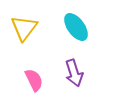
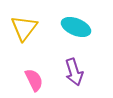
cyan ellipse: rotated 32 degrees counterclockwise
purple arrow: moved 1 px up
